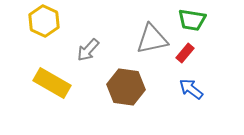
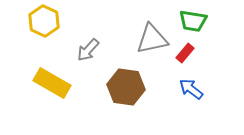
green trapezoid: moved 1 px right, 1 px down
